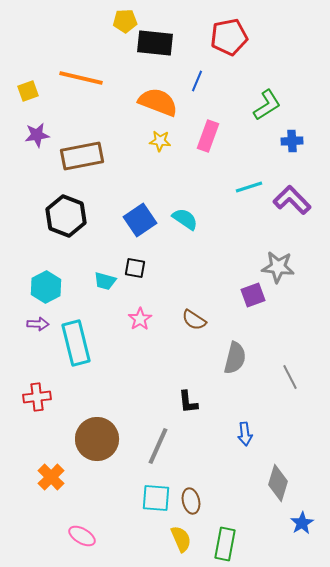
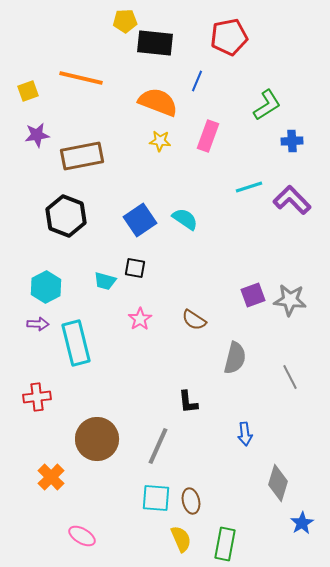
gray star at (278, 267): moved 12 px right, 33 px down
